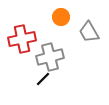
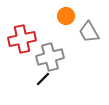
orange circle: moved 5 px right, 1 px up
